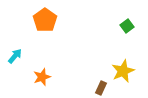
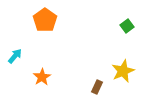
orange star: rotated 12 degrees counterclockwise
brown rectangle: moved 4 px left, 1 px up
